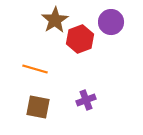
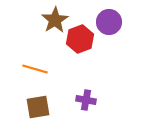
purple circle: moved 2 px left
purple cross: rotated 30 degrees clockwise
brown square: rotated 20 degrees counterclockwise
